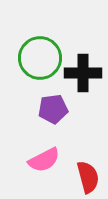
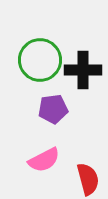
green circle: moved 2 px down
black cross: moved 3 px up
red semicircle: moved 2 px down
